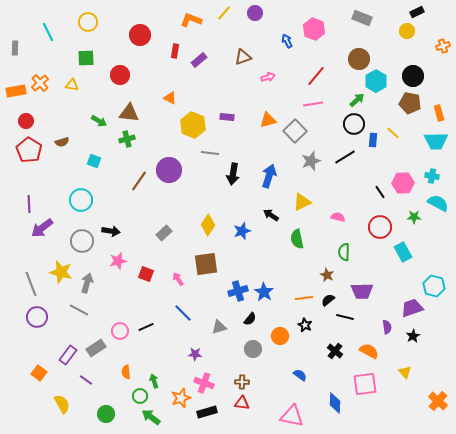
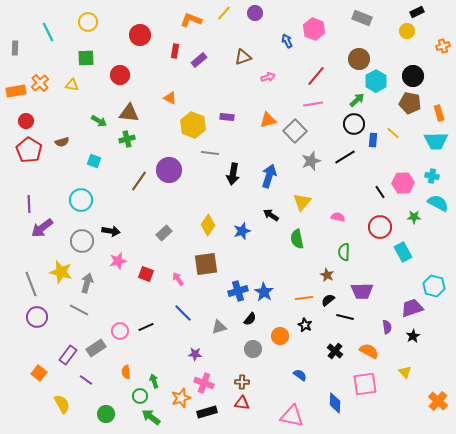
yellow triangle at (302, 202): rotated 24 degrees counterclockwise
